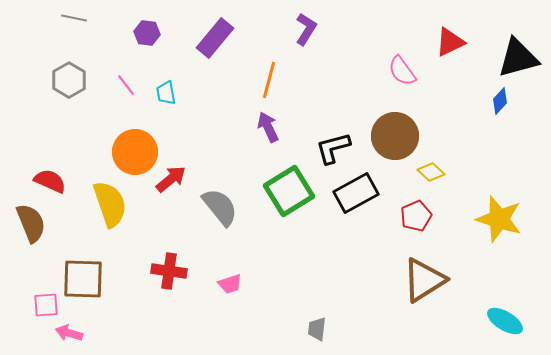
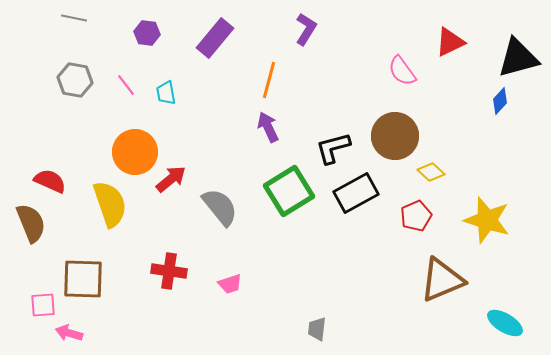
gray hexagon: moved 6 px right; rotated 20 degrees counterclockwise
yellow star: moved 12 px left, 1 px down
brown triangle: moved 18 px right; rotated 9 degrees clockwise
pink square: moved 3 px left
cyan ellipse: moved 2 px down
